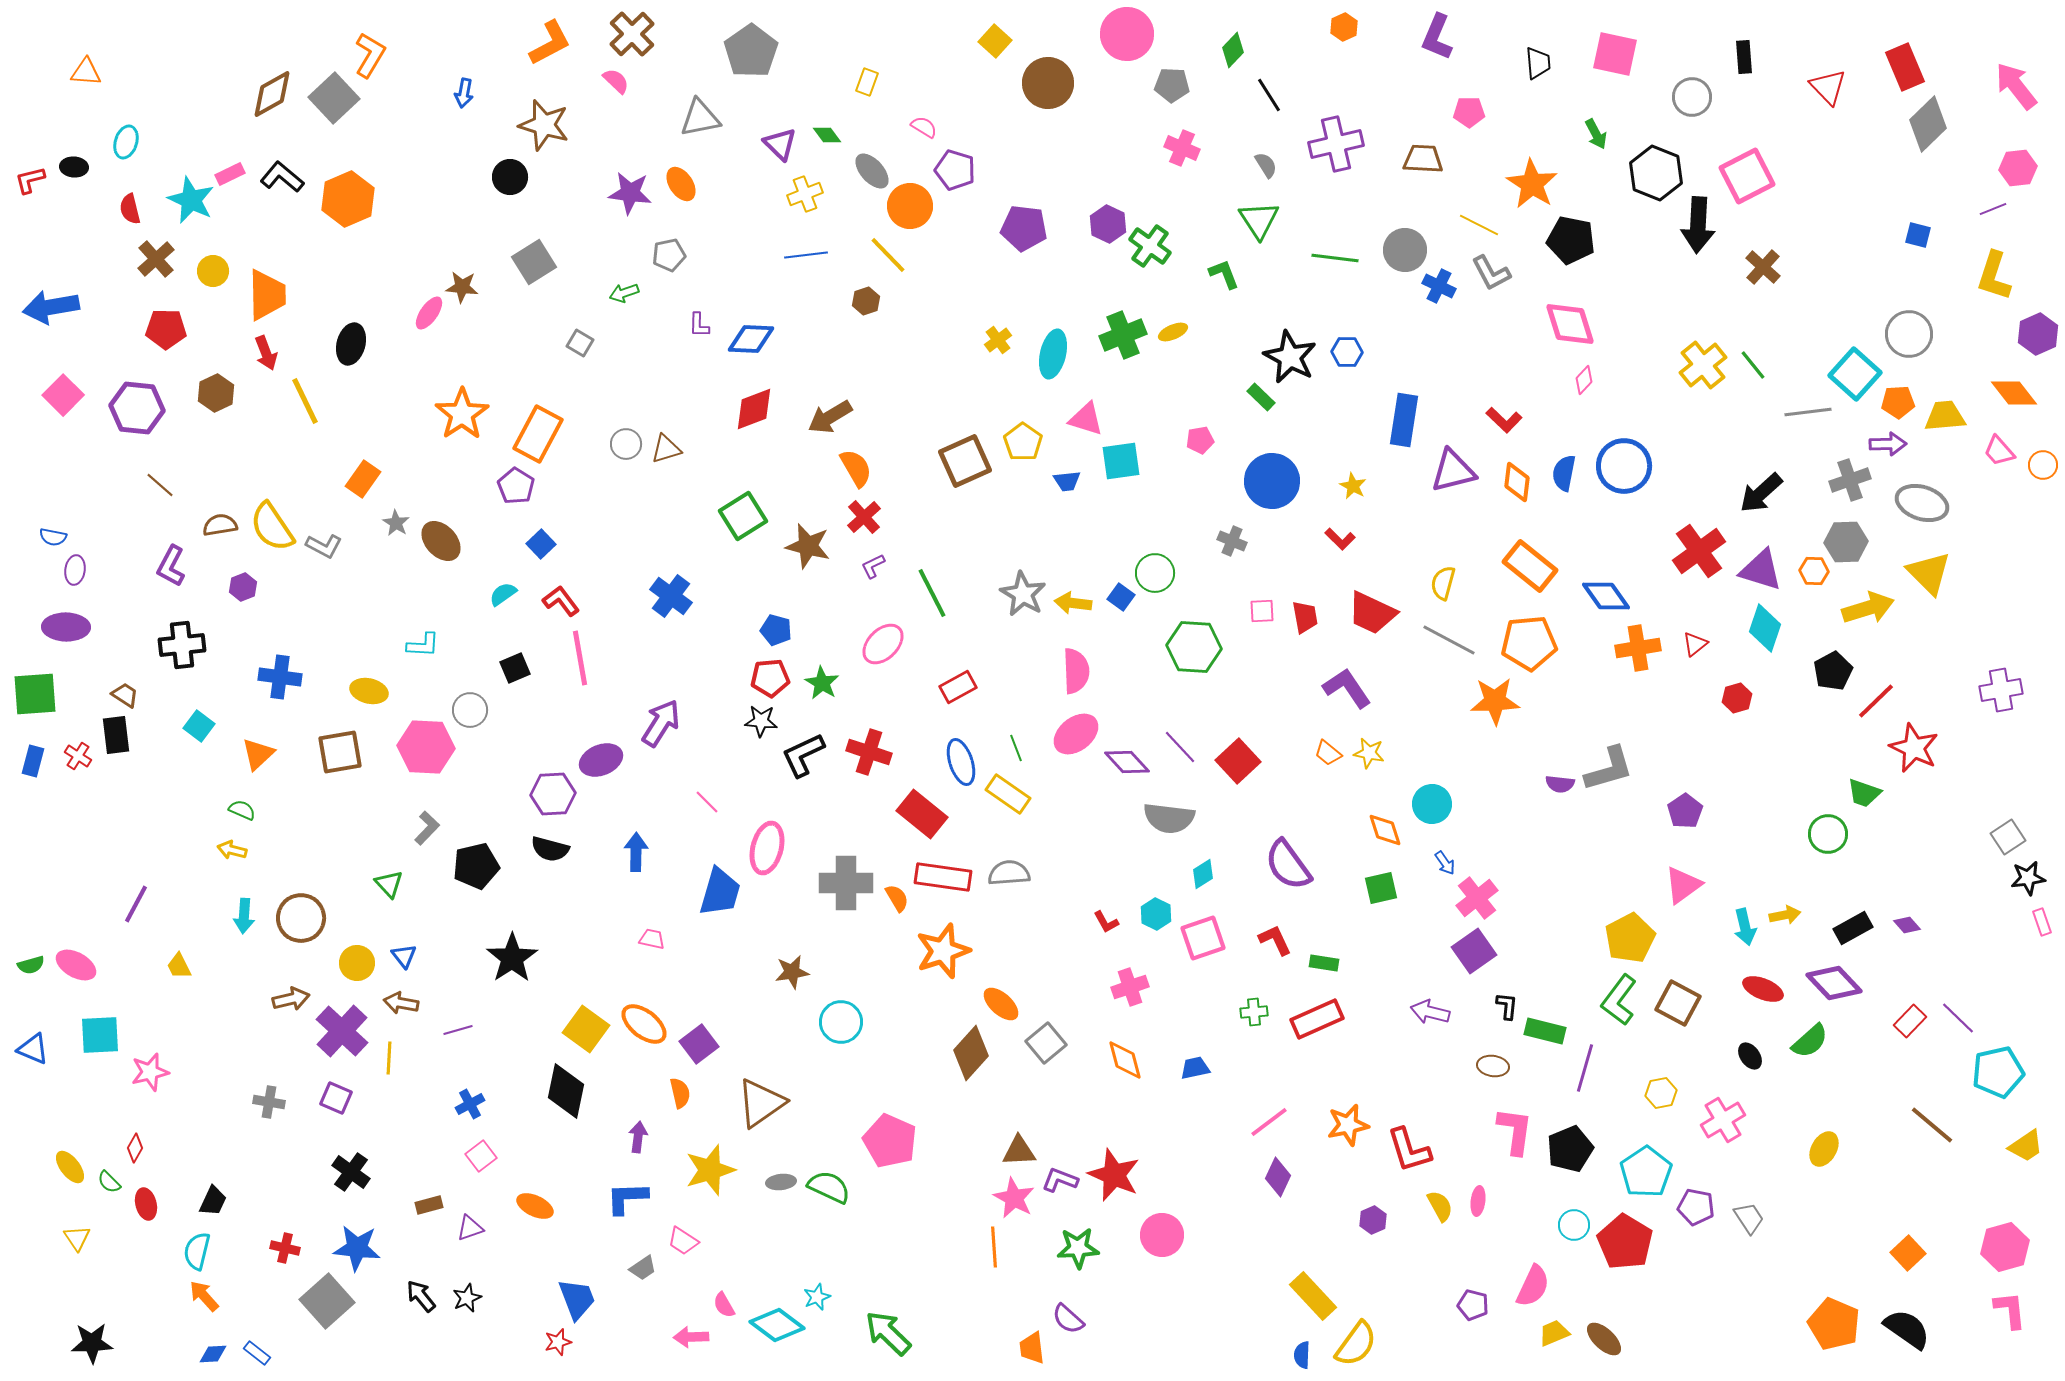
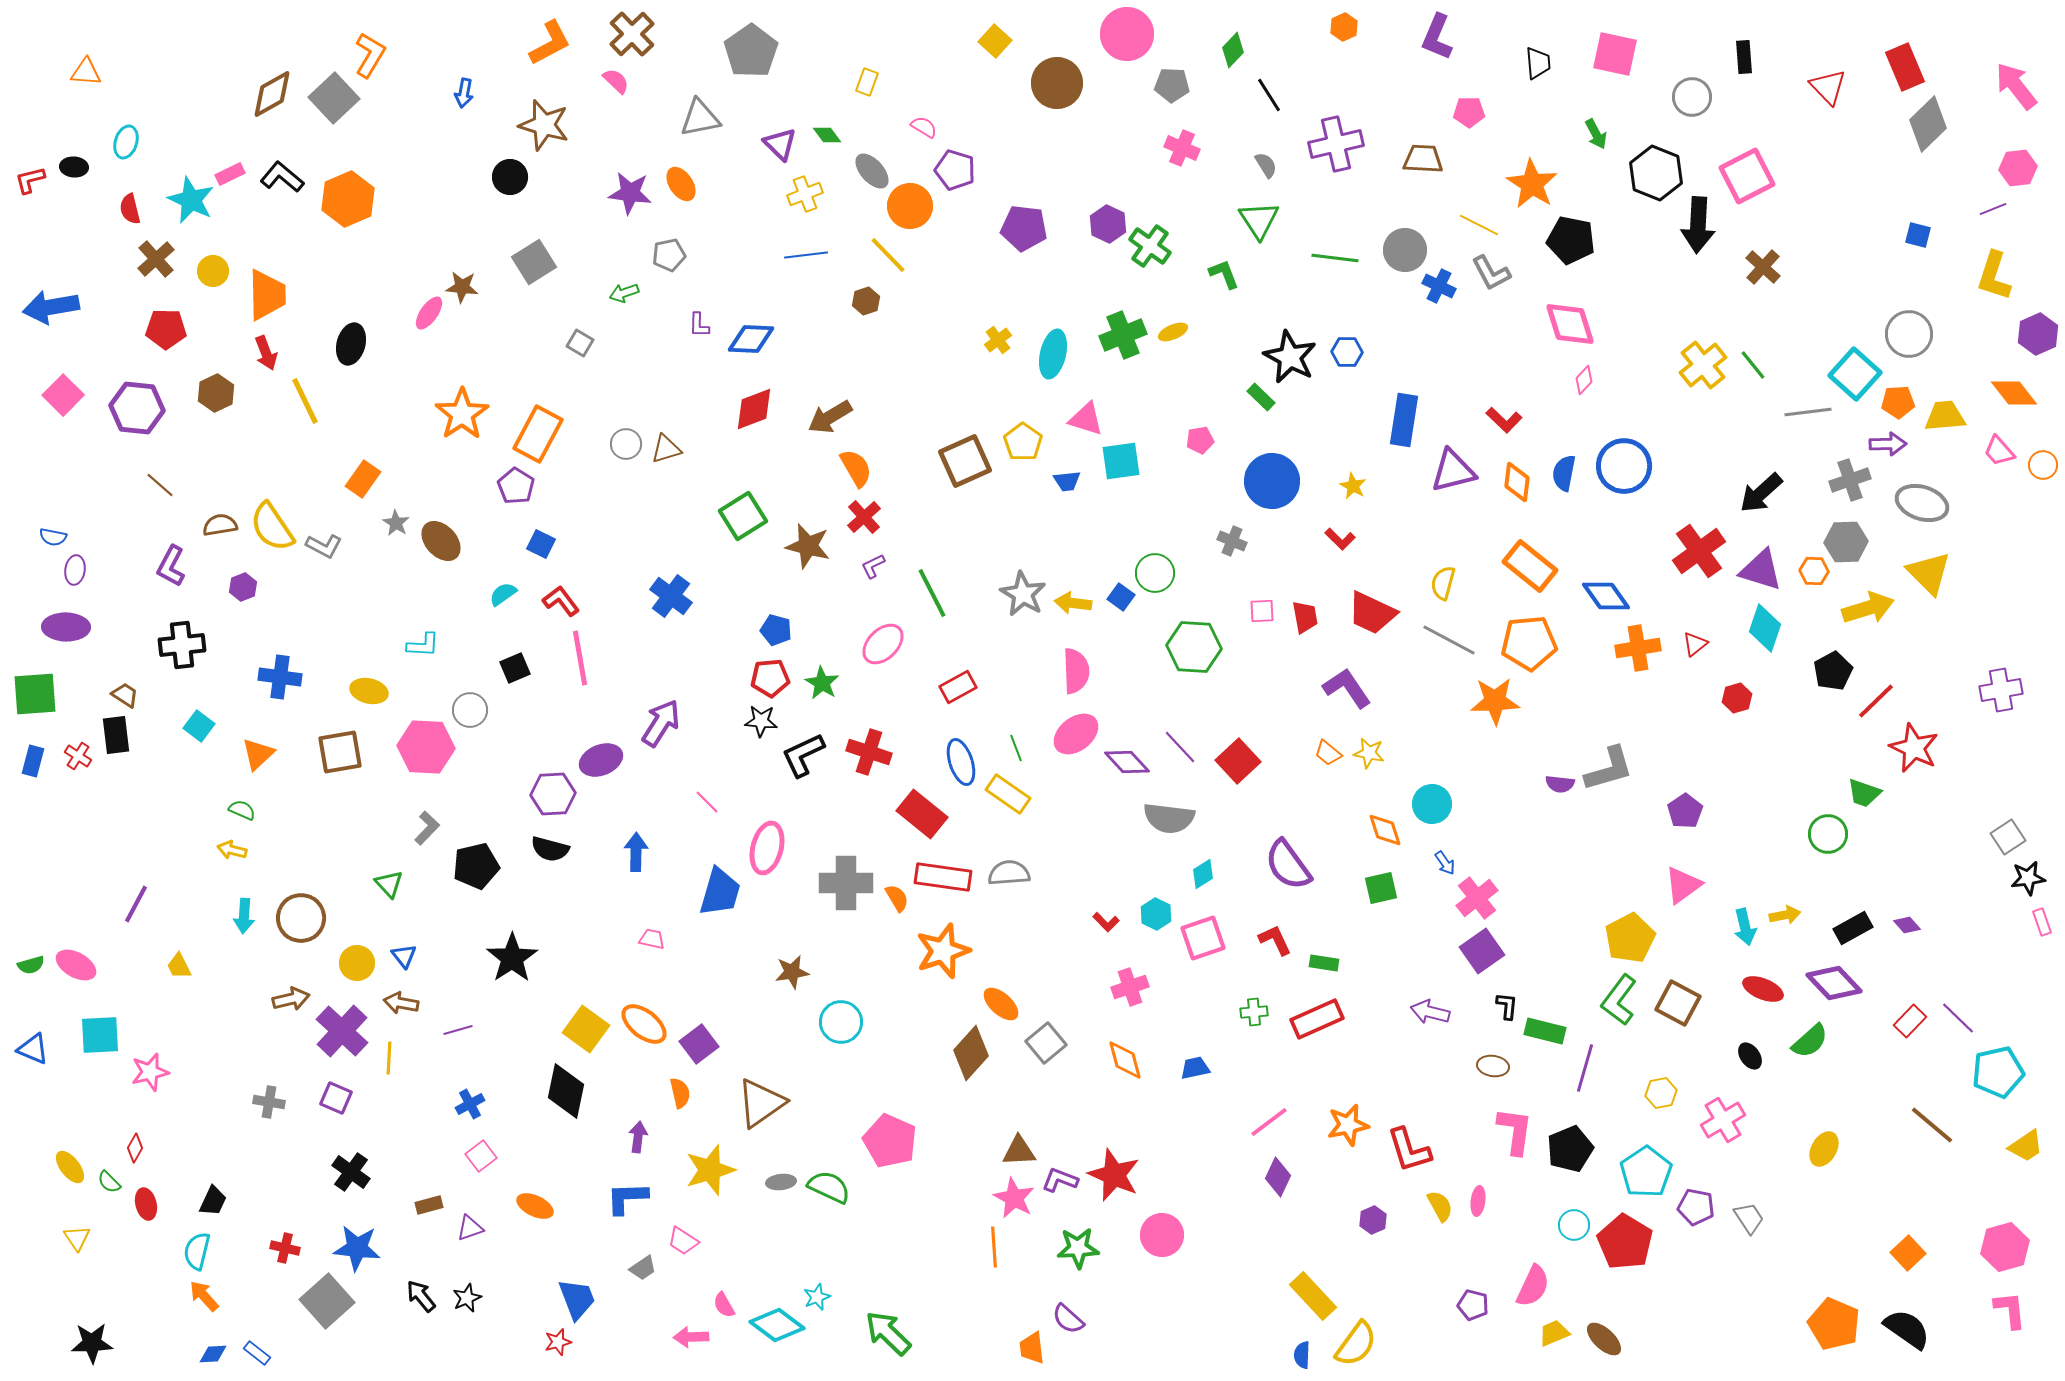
brown circle at (1048, 83): moved 9 px right
blue square at (541, 544): rotated 20 degrees counterclockwise
red L-shape at (1106, 922): rotated 16 degrees counterclockwise
purple square at (1474, 951): moved 8 px right
